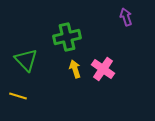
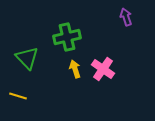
green triangle: moved 1 px right, 2 px up
